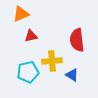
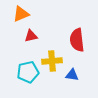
blue triangle: rotated 24 degrees counterclockwise
